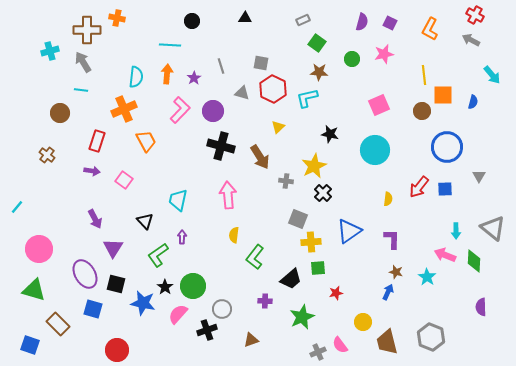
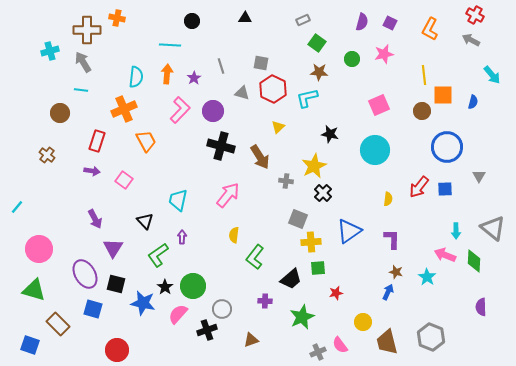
pink arrow at (228, 195): rotated 44 degrees clockwise
